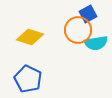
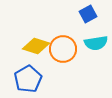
orange circle: moved 15 px left, 19 px down
yellow diamond: moved 6 px right, 9 px down
blue pentagon: rotated 16 degrees clockwise
